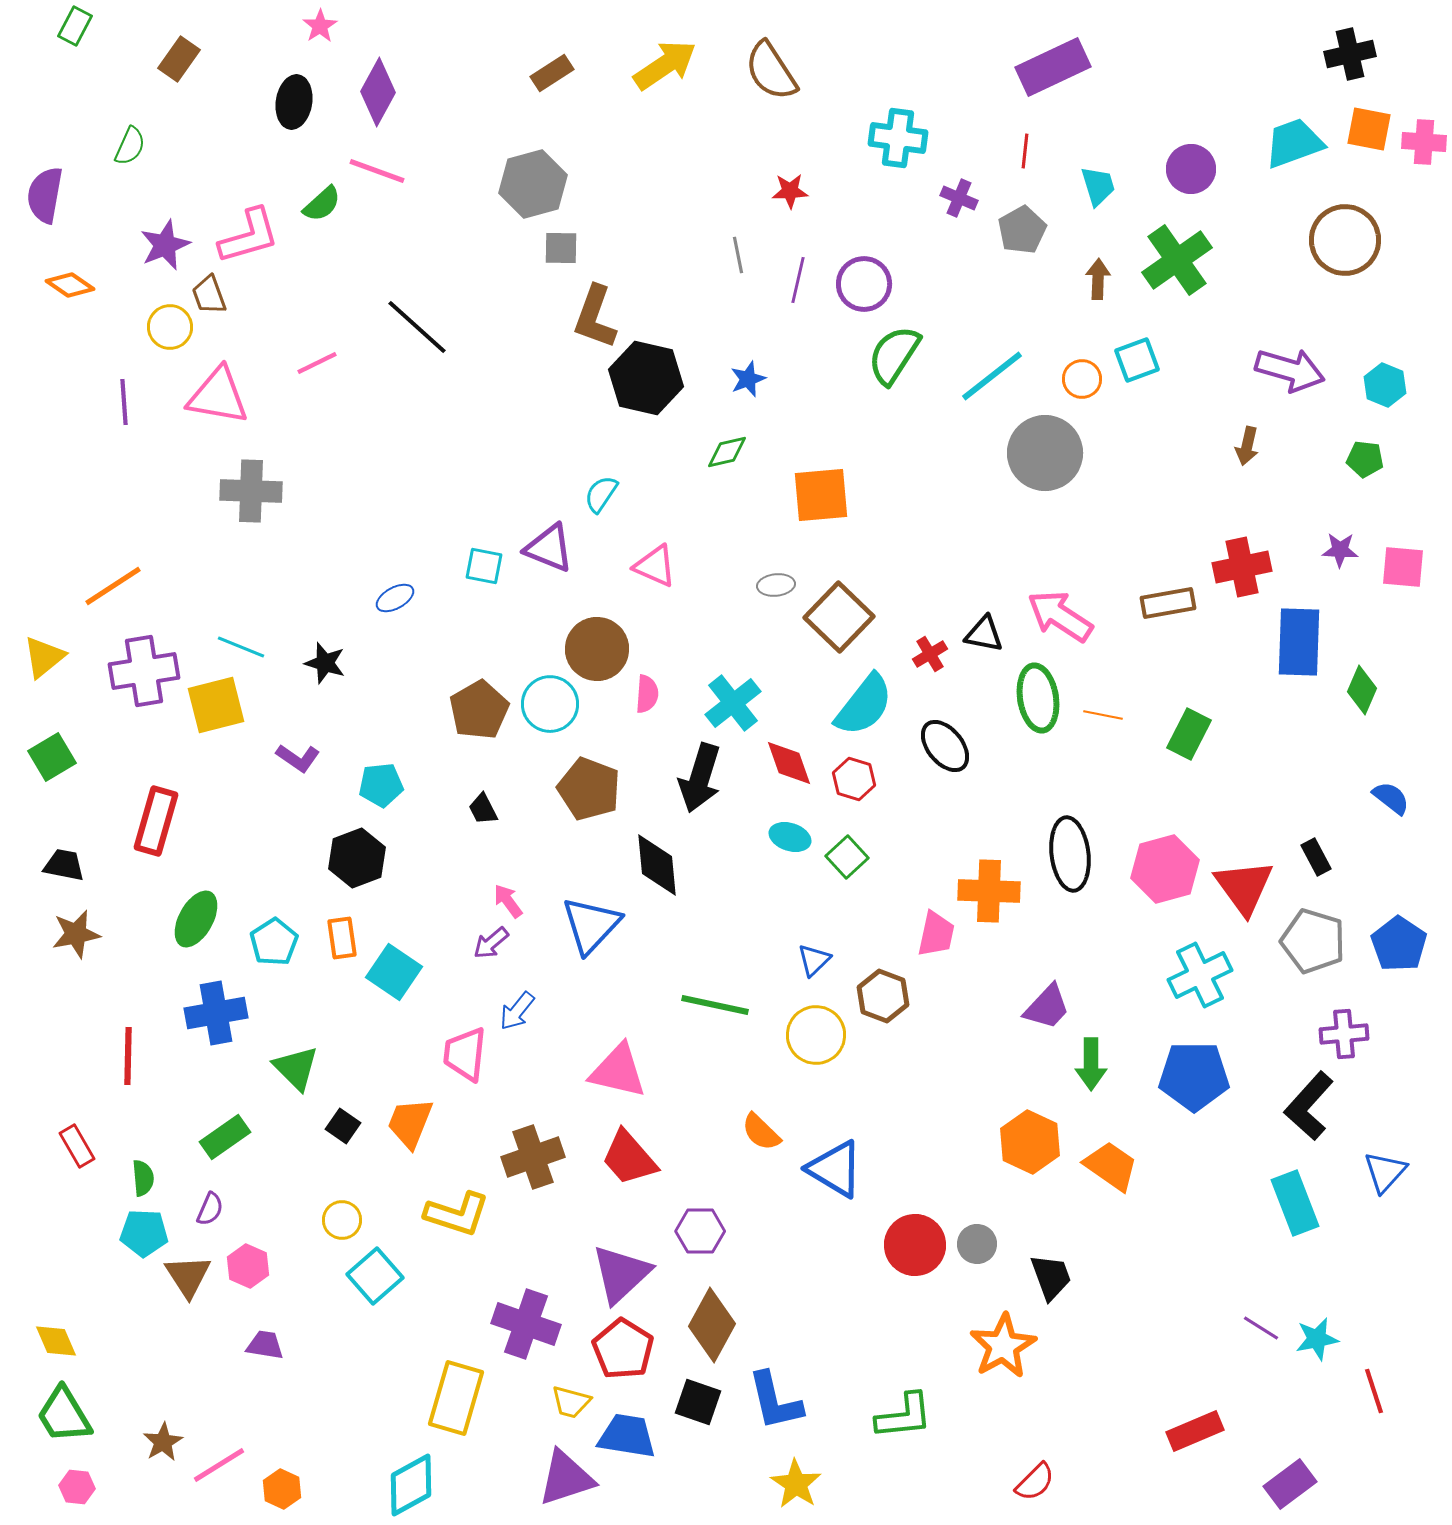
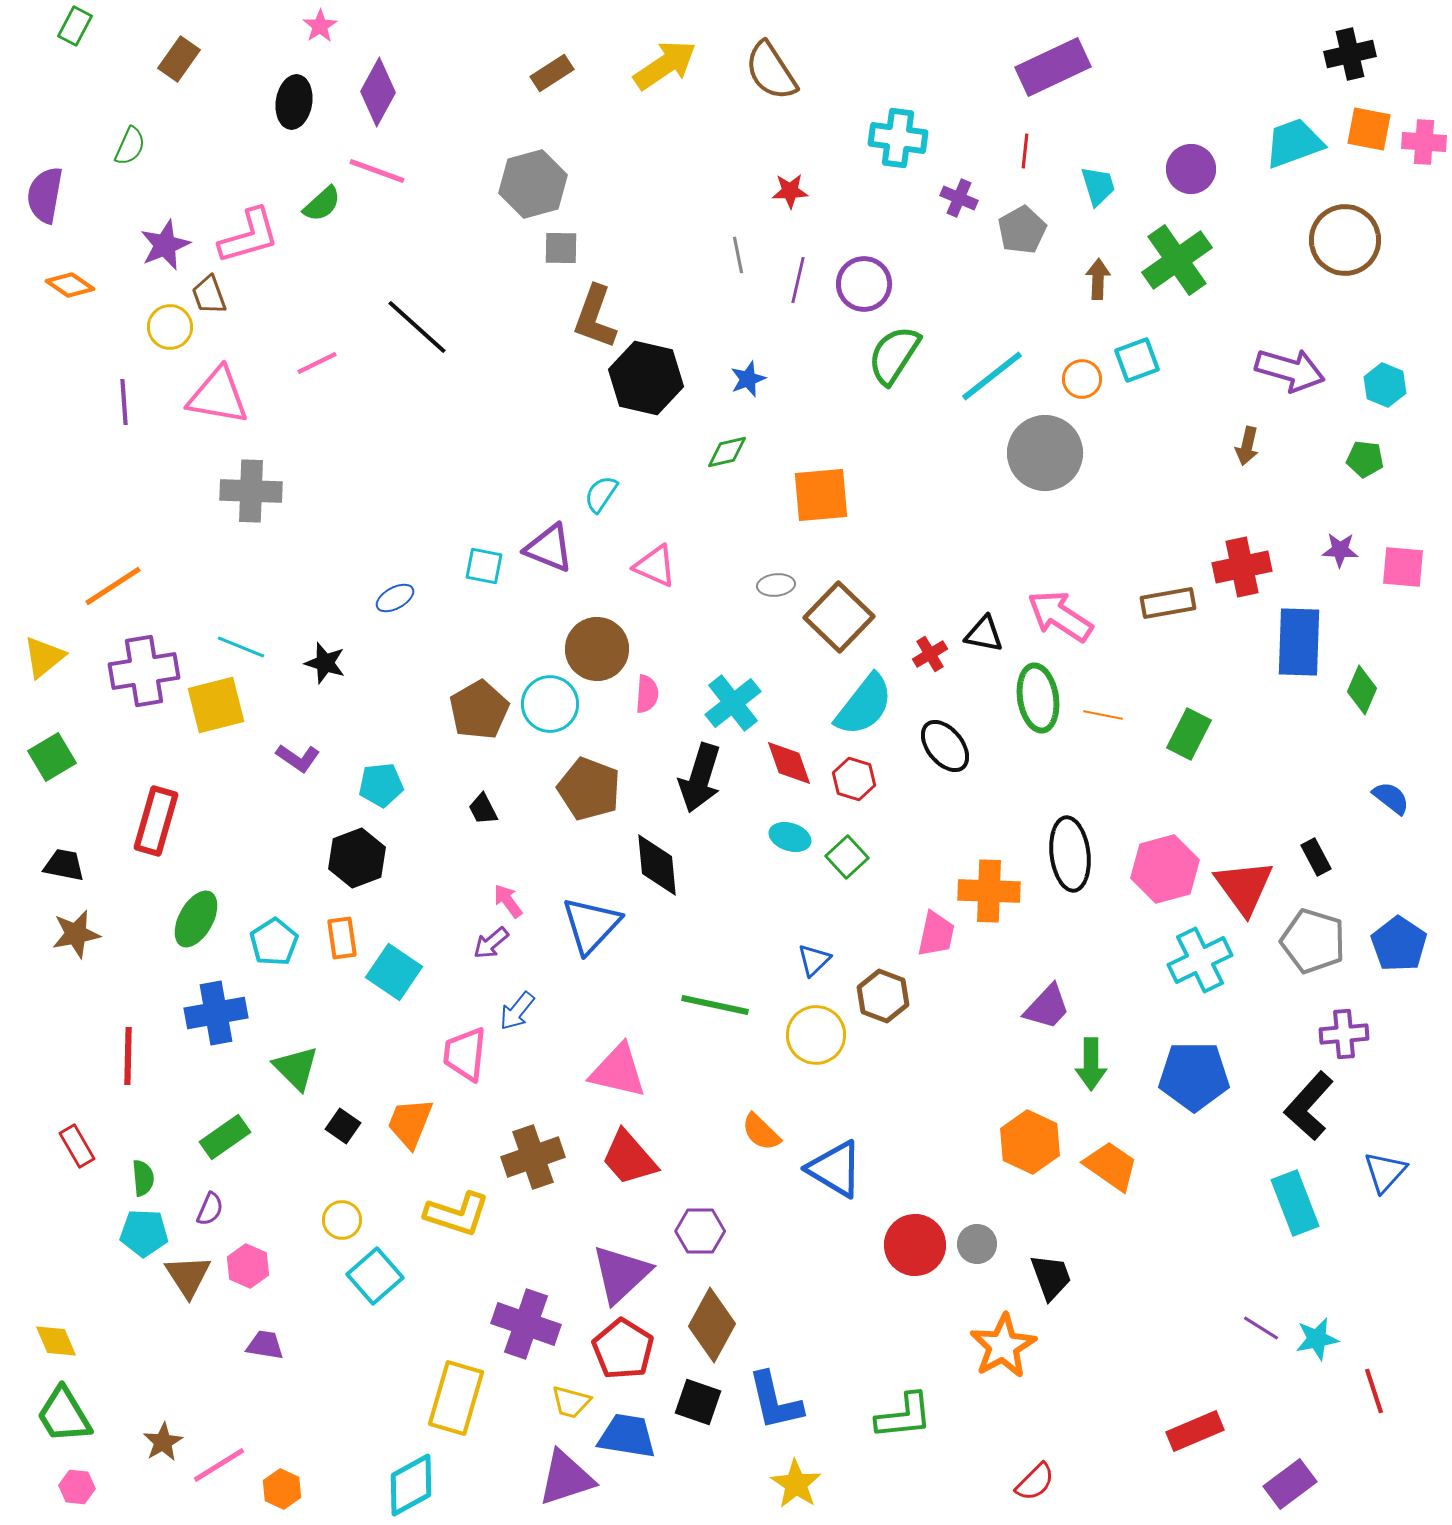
cyan cross at (1200, 975): moved 15 px up
